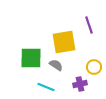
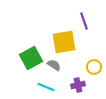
purple line: moved 5 px left, 4 px up
green square: rotated 30 degrees counterclockwise
gray semicircle: moved 2 px left
purple cross: moved 2 px left, 1 px down
